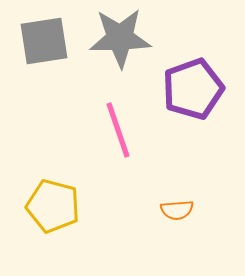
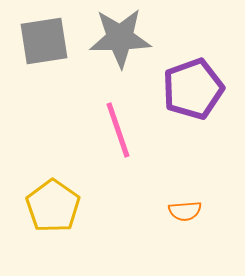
yellow pentagon: rotated 20 degrees clockwise
orange semicircle: moved 8 px right, 1 px down
